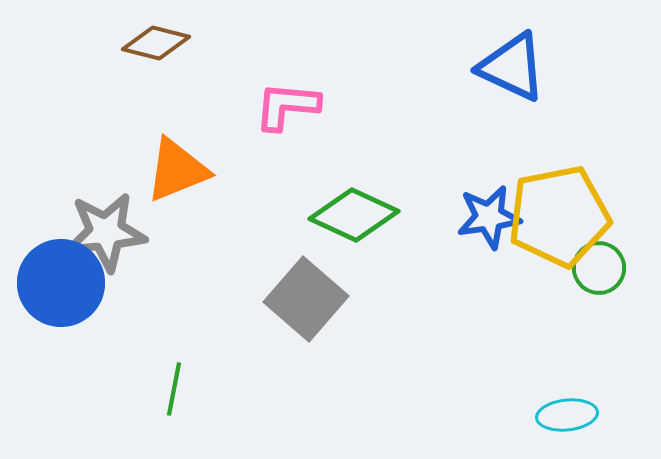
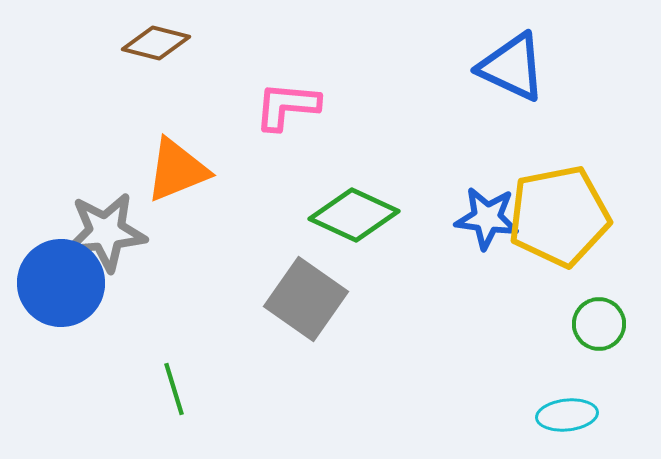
blue star: moved 2 px left, 1 px down; rotated 16 degrees clockwise
green circle: moved 56 px down
gray square: rotated 6 degrees counterclockwise
green line: rotated 28 degrees counterclockwise
